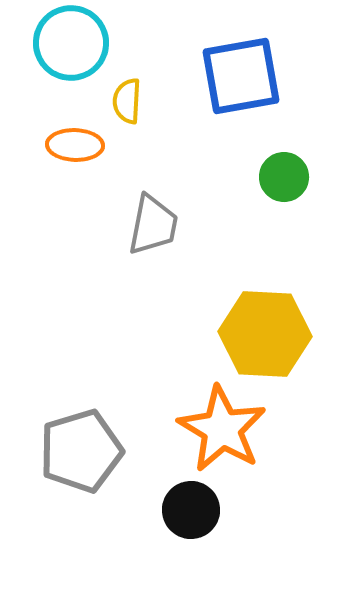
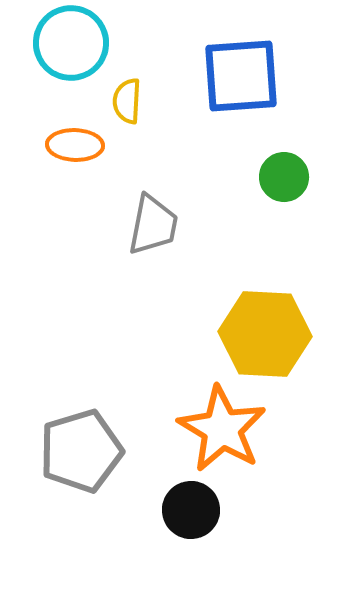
blue square: rotated 6 degrees clockwise
